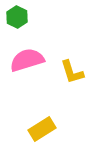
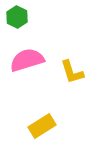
yellow rectangle: moved 3 px up
